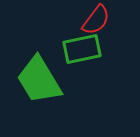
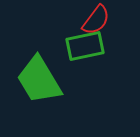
green rectangle: moved 3 px right, 3 px up
